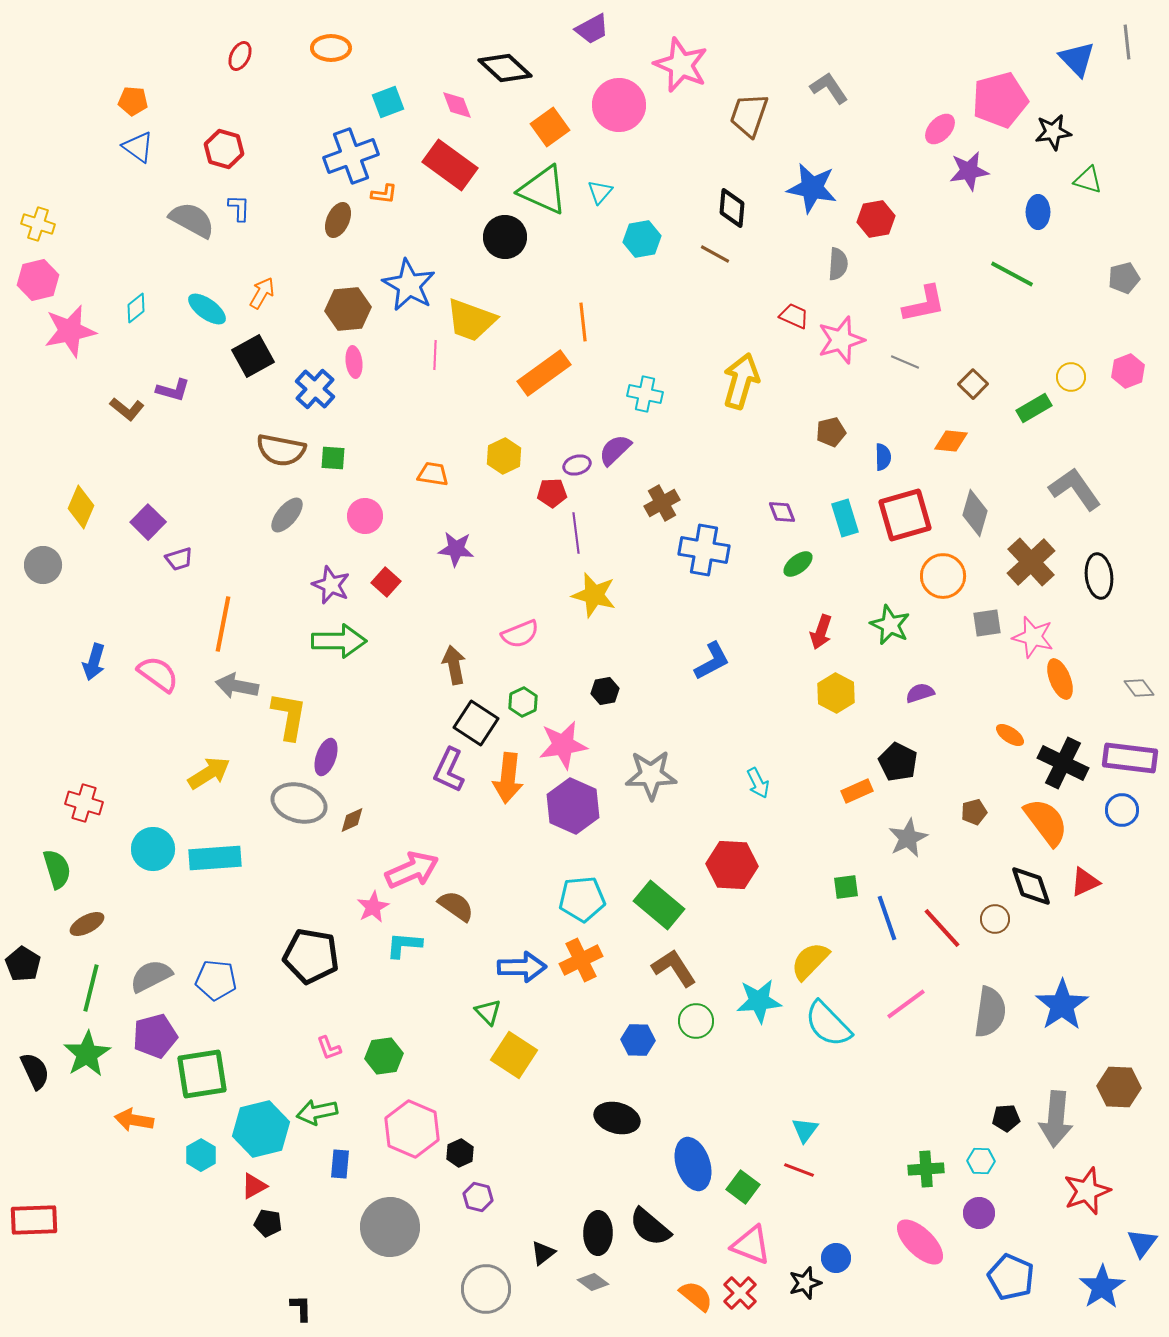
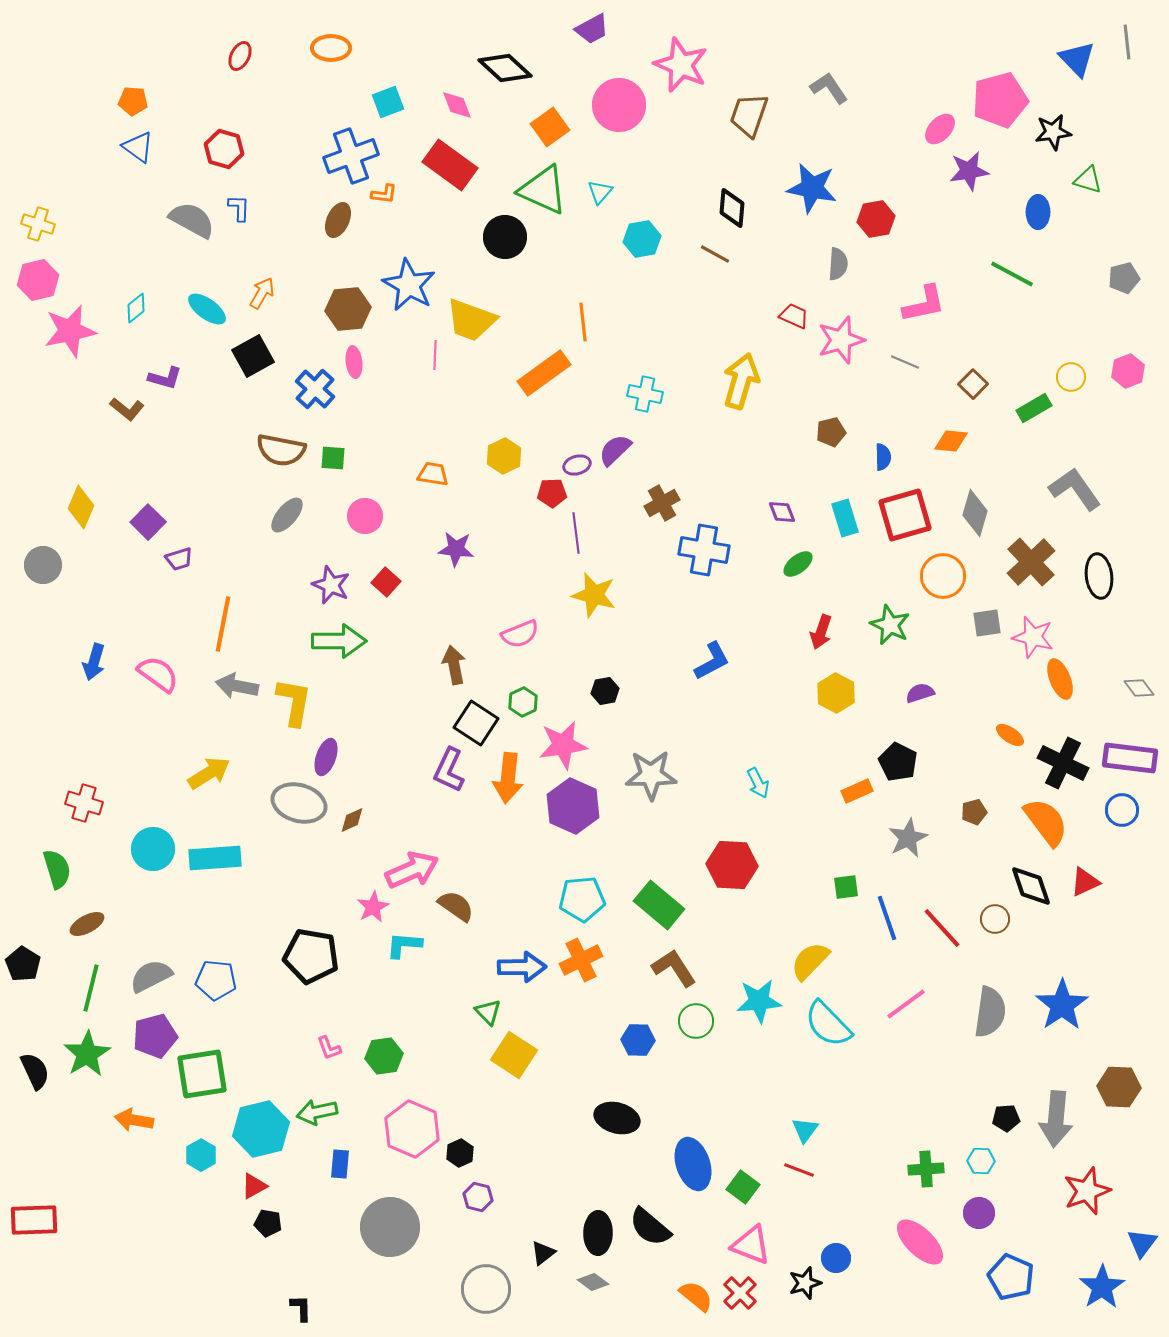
purple L-shape at (173, 390): moved 8 px left, 12 px up
yellow L-shape at (289, 716): moved 5 px right, 14 px up
